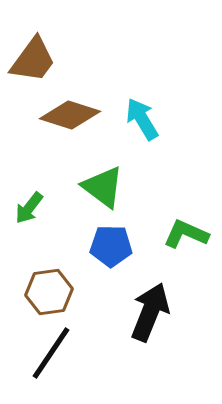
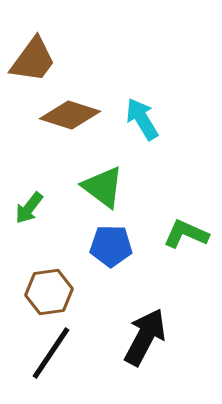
black arrow: moved 5 px left, 25 px down; rotated 6 degrees clockwise
